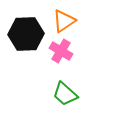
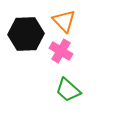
orange triangle: rotated 40 degrees counterclockwise
green trapezoid: moved 3 px right, 4 px up
